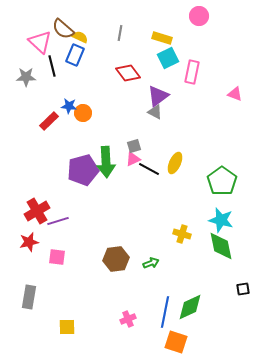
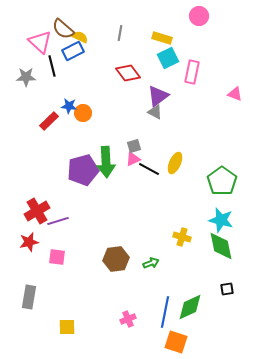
blue rectangle at (75, 55): moved 2 px left, 4 px up; rotated 40 degrees clockwise
yellow cross at (182, 234): moved 3 px down
black square at (243, 289): moved 16 px left
